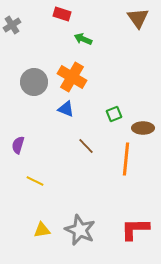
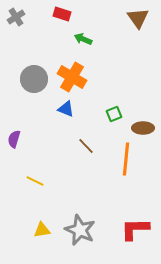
gray cross: moved 4 px right, 8 px up
gray circle: moved 3 px up
purple semicircle: moved 4 px left, 6 px up
